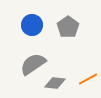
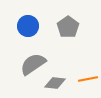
blue circle: moved 4 px left, 1 px down
orange line: rotated 18 degrees clockwise
